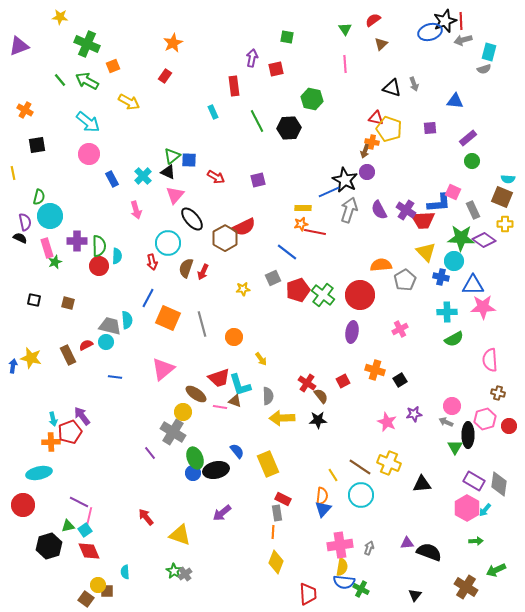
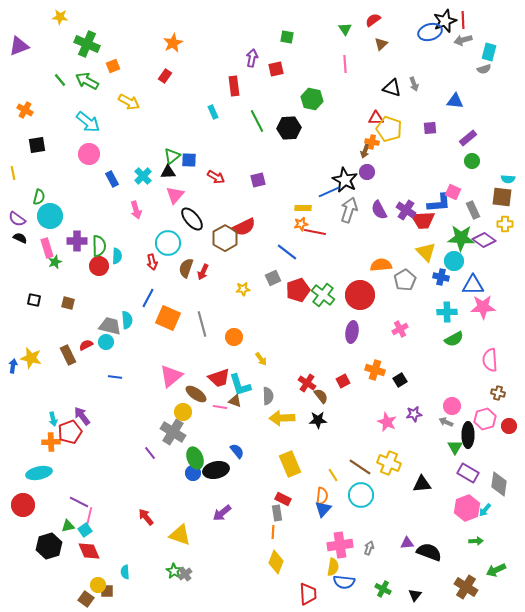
red line at (461, 21): moved 2 px right, 1 px up
red triangle at (376, 118): rotated 14 degrees counterclockwise
black triangle at (168, 172): rotated 28 degrees counterclockwise
brown square at (502, 197): rotated 15 degrees counterclockwise
purple semicircle at (25, 222): moved 8 px left, 3 px up; rotated 138 degrees clockwise
pink triangle at (163, 369): moved 8 px right, 7 px down
yellow rectangle at (268, 464): moved 22 px right
purple rectangle at (474, 481): moved 6 px left, 8 px up
pink hexagon at (467, 508): rotated 10 degrees clockwise
yellow semicircle at (342, 567): moved 9 px left
green cross at (361, 589): moved 22 px right
